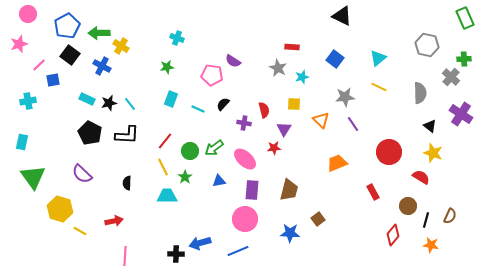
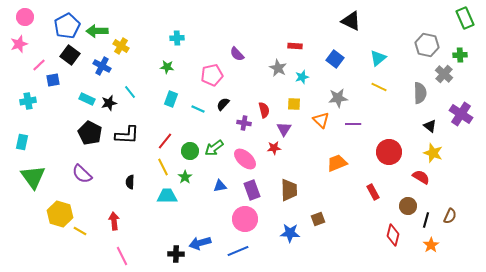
pink circle at (28, 14): moved 3 px left, 3 px down
black triangle at (342, 16): moved 9 px right, 5 px down
green arrow at (99, 33): moved 2 px left, 2 px up
cyan cross at (177, 38): rotated 24 degrees counterclockwise
red rectangle at (292, 47): moved 3 px right, 1 px up
green cross at (464, 59): moved 4 px left, 4 px up
purple semicircle at (233, 61): moved 4 px right, 7 px up; rotated 14 degrees clockwise
green star at (167, 67): rotated 16 degrees clockwise
pink pentagon at (212, 75): rotated 20 degrees counterclockwise
gray cross at (451, 77): moved 7 px left, 3 px up
gray star at (345, 97): moved 7 px left, 1 px down
cyan line at (130, 104): moved 12 px up
purple line at (353, 124): rotated 56 degrees counterclockwise
blue triangle at (219, 181): moved 1 px right, 5 px down
black semicircle at (127, 183): moved 3 px right, 1 px up
purple rectangle at (252, 190): rotated 24 degrees counterclockwise
brown trapezoid at (289, 190): rotated 15 degrees counterclockwise
yellow hexagon at (60, 209): moved 5 px down
brown square at (318, 219): rotated 16 degrees clockwise
red arrow at (114, 221): rotated 84 degrees counterclockwise
red diamond at (393, 235): rotated 25 degrees counterclockwise
orange star at (431, 245): rotated 28 degrees clockwise
pink line at (125, 256): moved 3 px left; rotated 30 degrees counterclockwise
